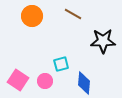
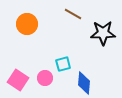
orange circle: moved 5 px left, 8 px down
black star: moved 8 px up
cyan square: moved 2 px right
pink circle: moved 3 px up
